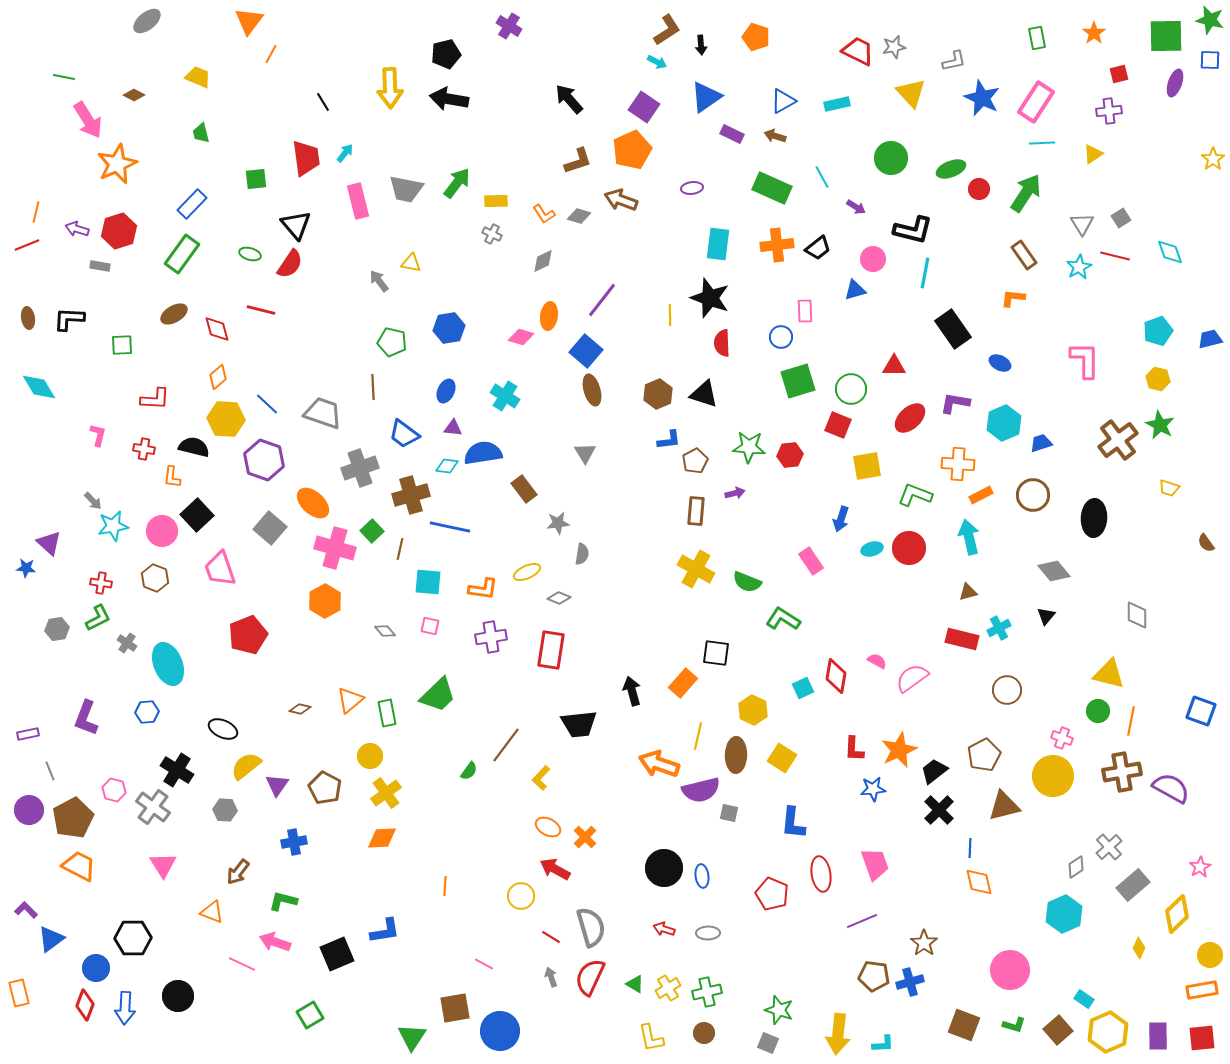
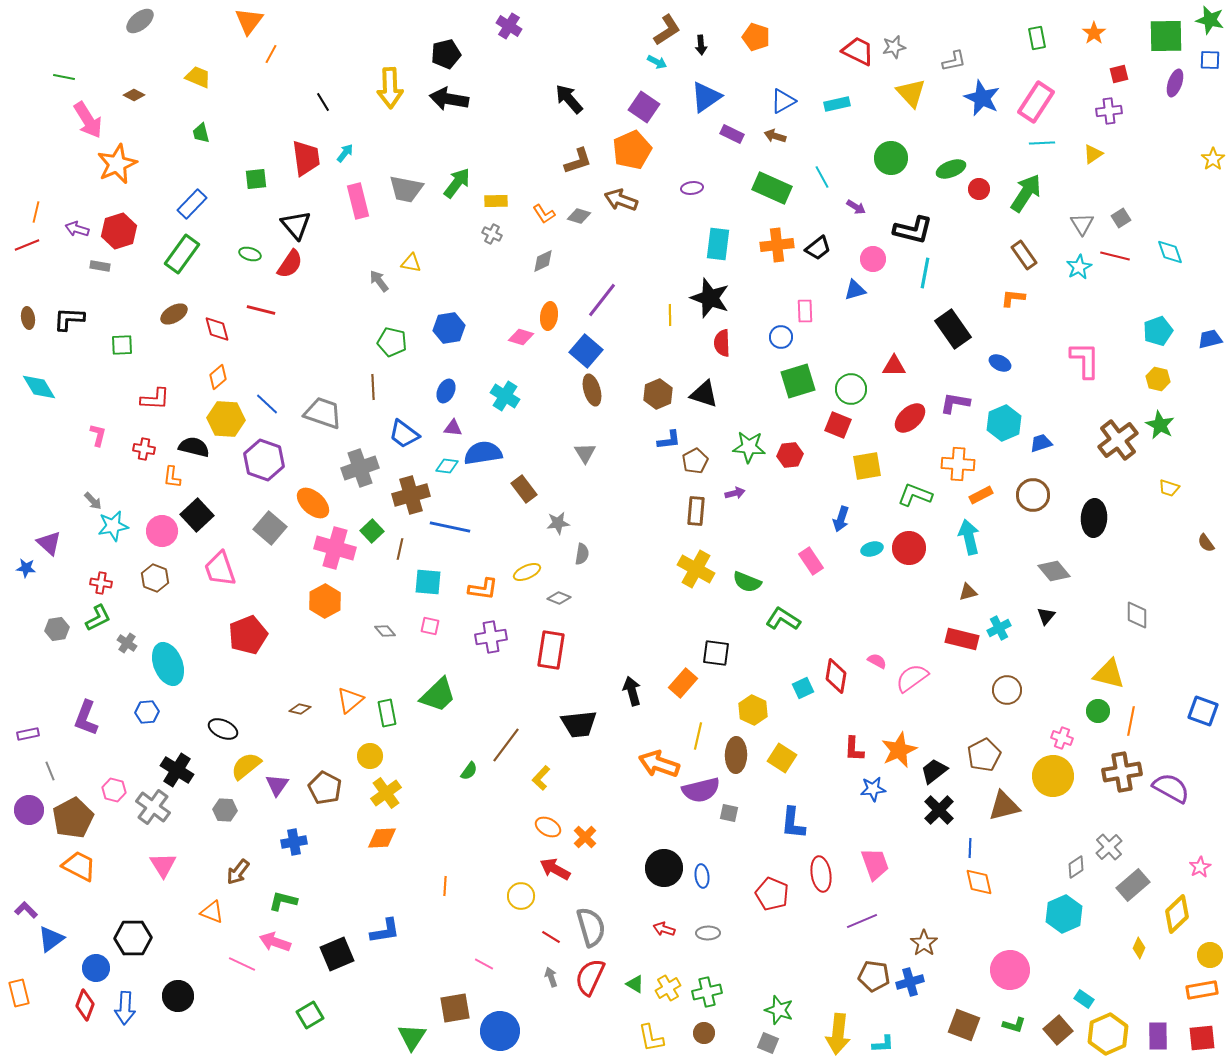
gray ellipse at (147, 21): moved 7 px left
blue square at (1201, 711): moved 2 px right
yellow hexagon at (1108, 1032): moved 2 px down
